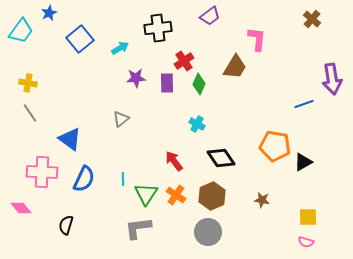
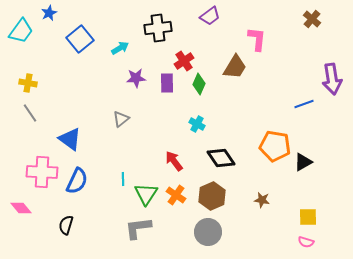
blue semicircle: moved 7 px left, 2 px down
